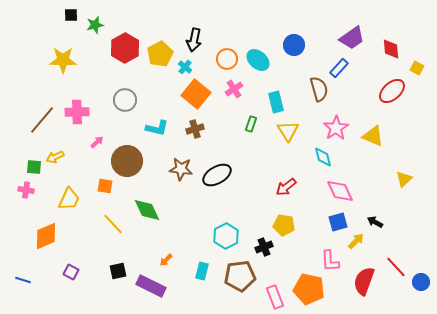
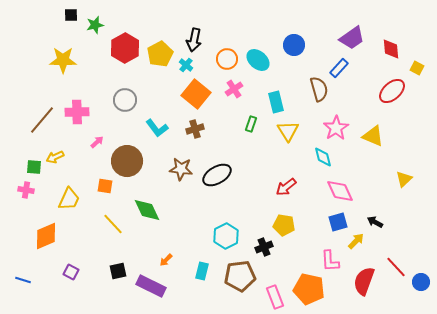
cyan cross at (185, 67): moved 1 px right, 2 px up
cyan L-shape at (157, 128): rotated 40 degrees clockwise
